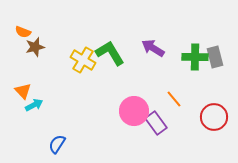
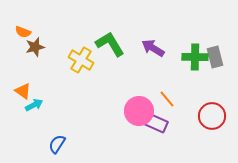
green L-shape: moved 9 px up
yellow cross: moved 2 px left
orange triangle: rotated 12 degrees counterclockwise
orange line: moved 7 px left
pink circle: moved 5 px right
red circle: moved 2 px left, 1 px up
purple rectangle: rotated 30 degrees counterclockwise
